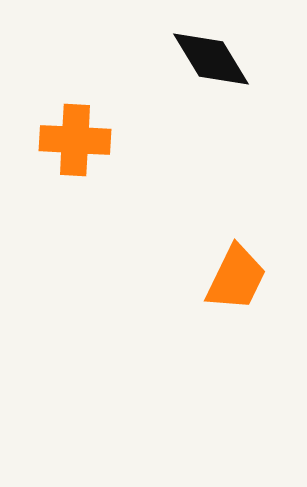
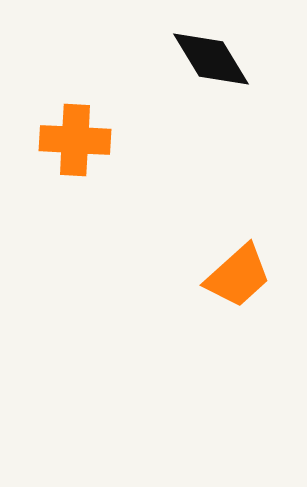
orange trapezoid: moved 2 px right, 2 px up; rotated 22 degrees clockwise
